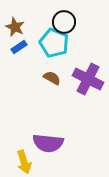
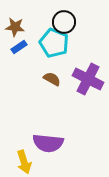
brown star: rotated 18 degrees counterclockwise
brown semicircle: moved 1 px down
